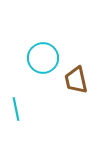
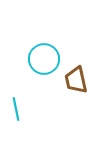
cyan circle: moved 1 px right, 1 px down
